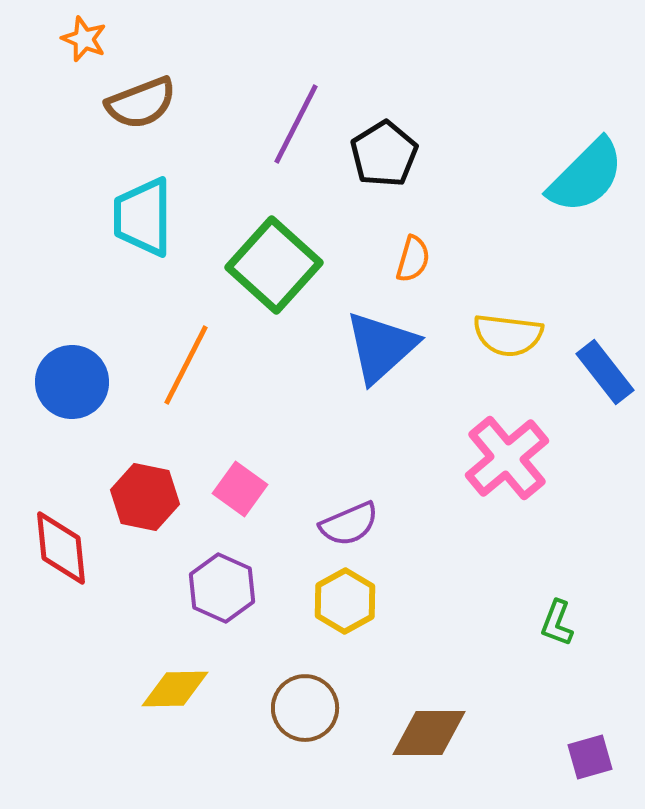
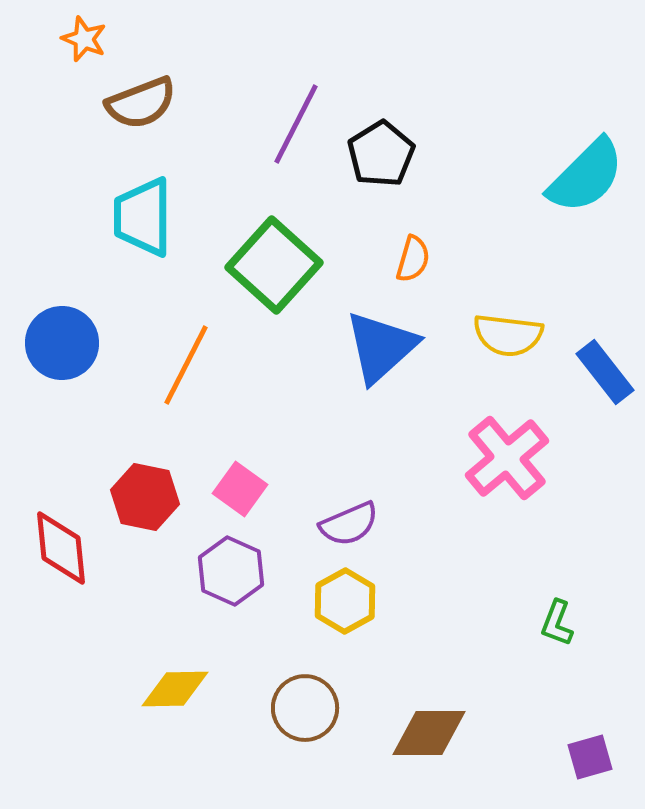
black pentagon: moved 3 px left
blue circle: moved 10 px left, 39 px up
purple hexagon: moved 9 px right, 17 px up
